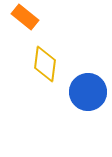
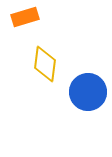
orange rectangle: rotated 56 degrees counterclockwise
